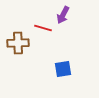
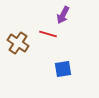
red line: moved 5 px right, 6 px down
brown cross: rotated 35 degrees clockwise
